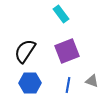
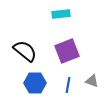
cyan rectangle: rotated 60 degrees counterclockwise
black semicircle: rotated 95 degrees clockwise
blue hexagon: moved 5 px right
